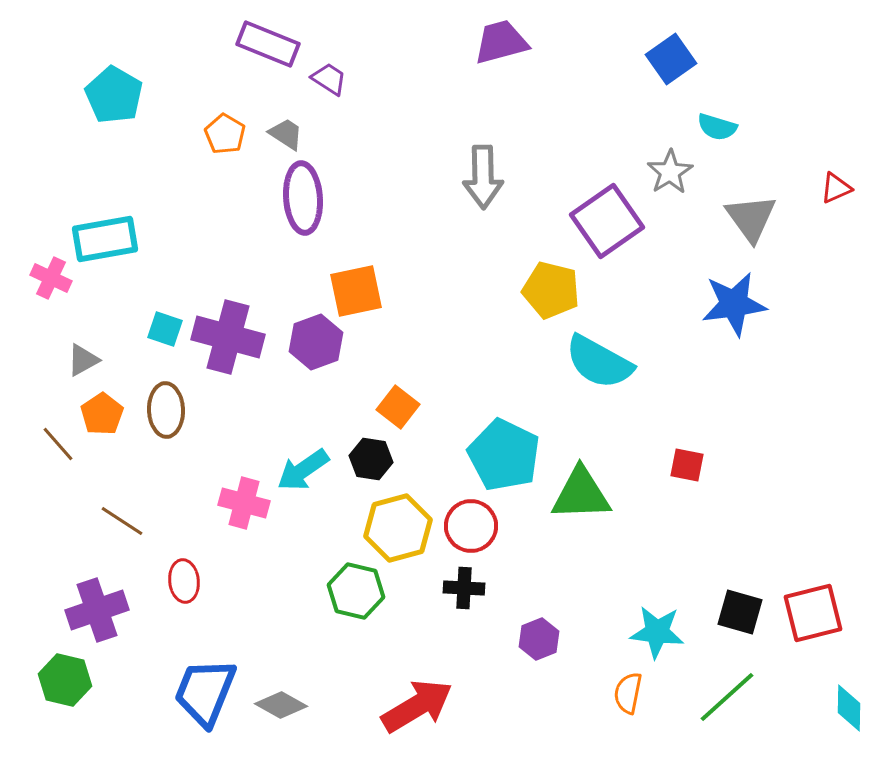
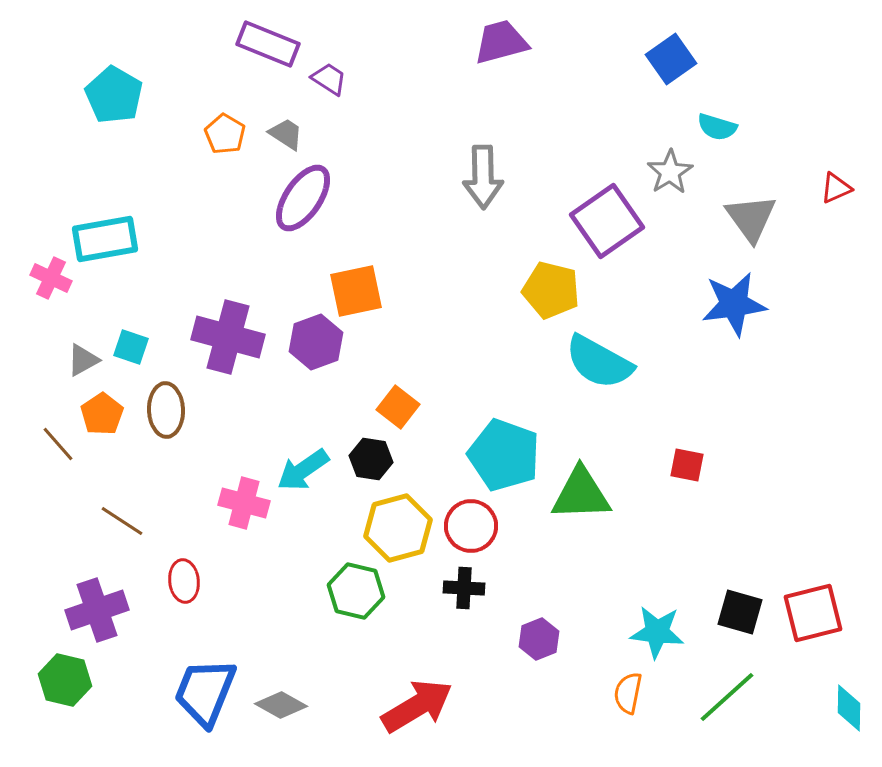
purple ellipse at (303, 198): rotated 38 degrees clockwise
cyan square at (165, 329): moved 34 px left, 18 px down
cyan pentagon at (504, 455): rotated 6 degrees counterclockwise
